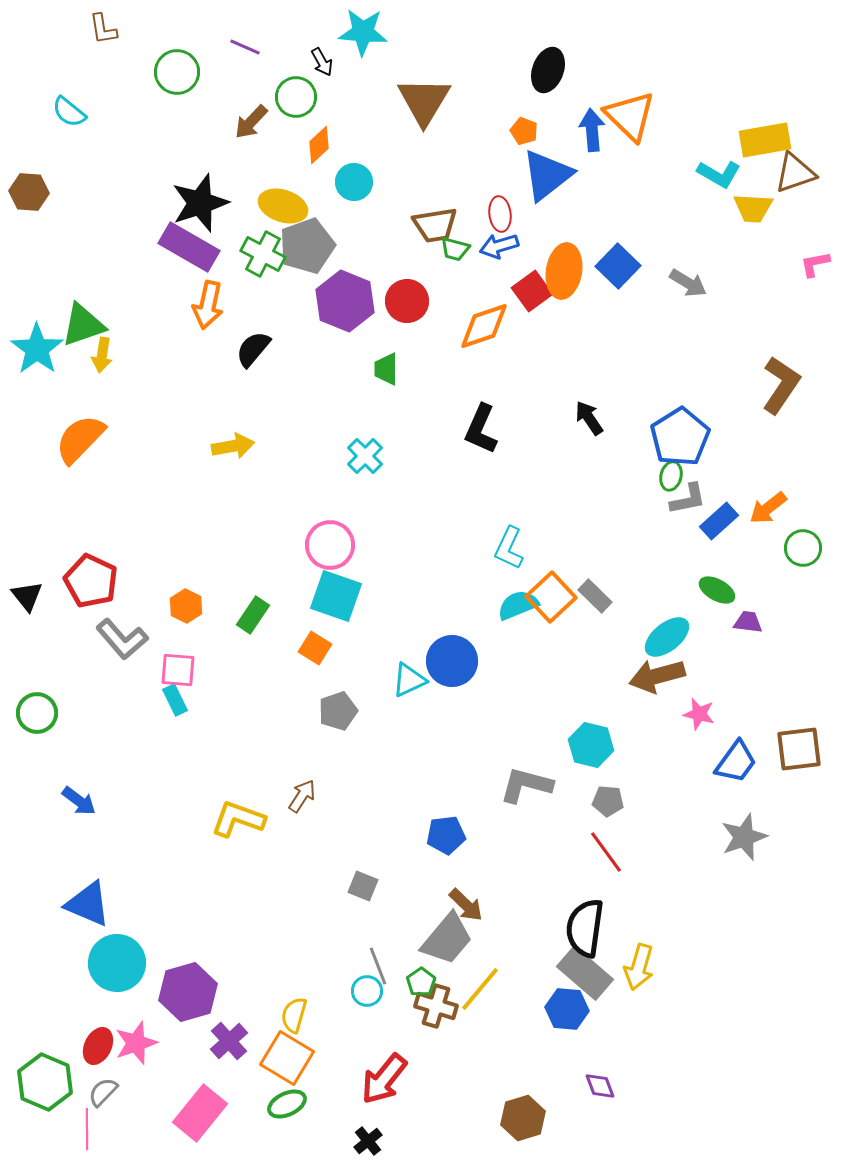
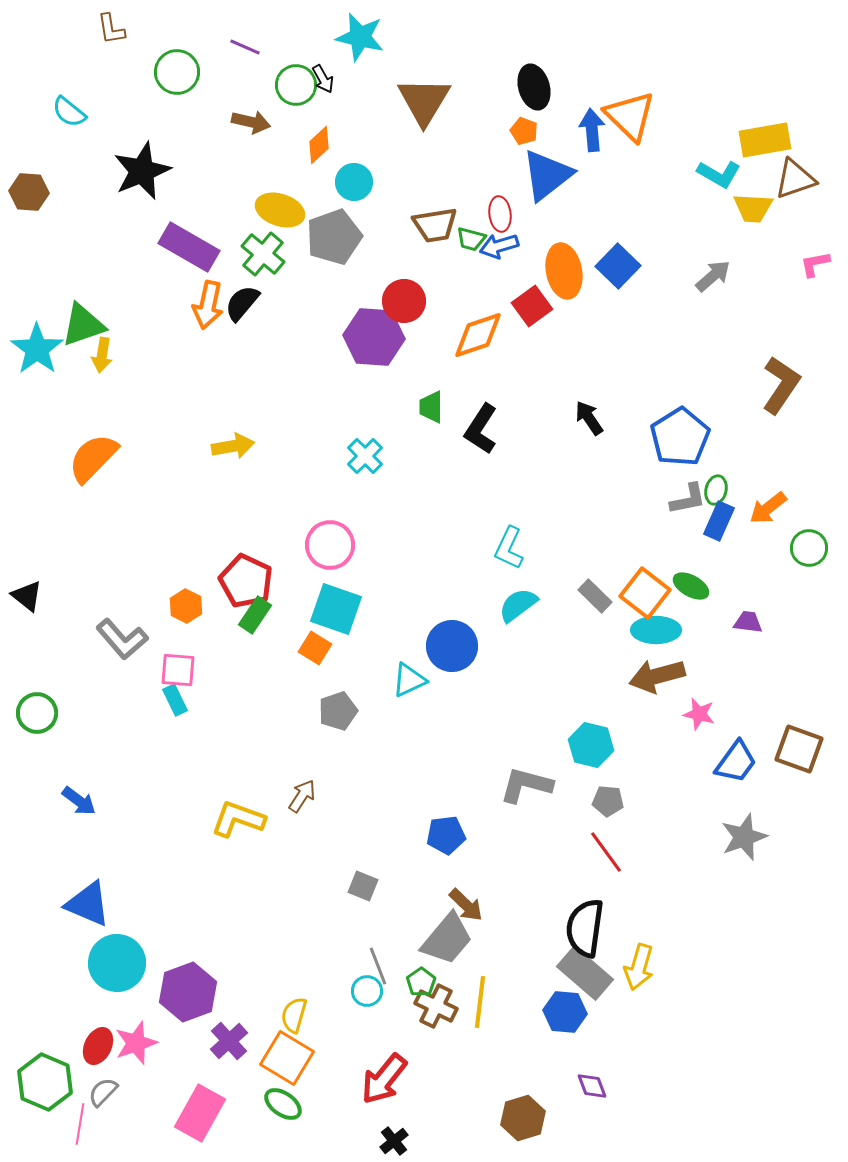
brown L-shape at (103, 29): moved 8 px right
cyan star at (363, 32): moved 3 px left, 5 px down; rotated 9 degrees clockwise
black arrow at (322, 62): moved 1 px right, 17 px down
black ellipse at (548, 70): moved 14 px left, 17 px down; rotated 36 degrees counterclockwise
green circle at (296, 97): moved 12 px up
brown arrow at (251, 122): rotated 120 degrees counterclockwise
brown triangle at (795, 173): moved 6 px down
black star at (200, 203): moved 58 px left, 32 px up; rotated 4 degrees counterclockwise
yellow ellipse at (283, 206): moved 3 px left, 4 px down
gray pentagon at (307, 246): moved 27 px right, 9 px up
green trapezoid at (455, 249): moved 16 px right, 10 px up
green cross at (263, 254): rotated 12 degrees clockwise
orange ellipse at (564, 271): rotated 20 degrees counterclockwise
gray arrow at (688, 283): moved 25 px right, 7 px up; rotated 72 degrees counterclockwise
red square at (532, 291): moved 15 px down
purple hexagon at (345, 301): moved 29 px right, 36 px down; rotated 18 degrees counterclockwise
red circle at (407, 301): moved 3 px left
orange diamond at (484, 326): moved 6 px left, 9 px down
black semicircle at (253, 349): moved 11 px left, 46 px up
green trapezoid at (386, 369): moved 45 px right, 38 px down
black L-shape at (481, 429): rotated 9 degrees clockwise
orange semicircle at (80, 439): moved 13 px right, 19 px down
green ellipse at (671, 476): moved 45 px right, 14 px down
blue rectangle at (719, 521): rotated 24 degrees counterclockwise
green circle at (803, 548): moved 6 px right
red pentagon at (91, 581): moved 155 px right
green ellipse at (717, 590): moved 26 px left, 4 px up
black triangle at (27, 596): rotated 12 degrees counterclockwise
cyan square at (336, 596): moved 13 px down
orange square at (551, 597): moved 94 px right, 4 px up; rotated 9 degrees counterclockwise
cyan semicircle at (518, 605): rotated 15 degrees counterclockwise
green rectangle at (253, 615): moved 2 px right
cyan ellipse at (667, 637): moved 11 px left, 7 px up; rotated 39 degrees clockwise
blue circle at (452, 661): moved 15 px up
brown square at (799, 749): rotated 27 degrees clockwise
yellow line at (480, 989): moved 13 px down; rotated 33 degrees counterclockwise
purple hexagon at (188, 992): rotated 4 degrees counterclockwise
brown cross at (436, 1006): rotated 9 degrees clockwise
blue hexagon at (567, 1009): moved 2 px left, 3 px down
purple diamond at (600, 1086): moved 8 px left
green ellipse at (287, 1104): moved 4 px left; rotated 60 degrees clockwise
pink rectangle at (200, 1113): rotated 10 degrees counterclockwise
pink line at (87, 1129): moved 7 px left, 5 px up; rotated 9 degrees clockwise
black cross at (368, 1141): moved 26 px right
